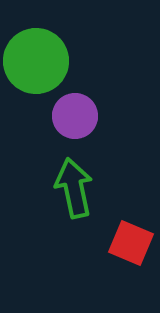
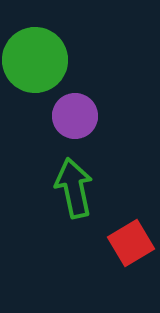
green circle: moved 1 px left, 1 px up
red square: rotated 36 degrees clockwise
